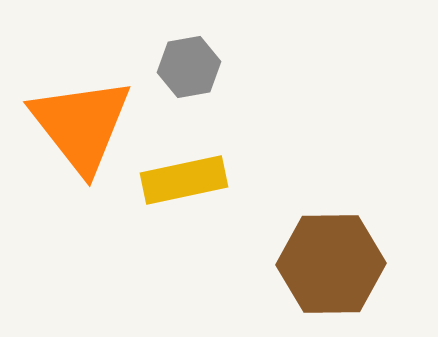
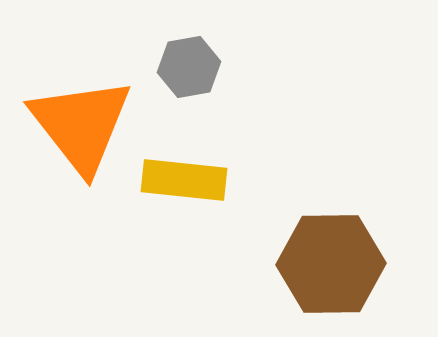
yellow rectangle: rotated 18 degrees clockwise
